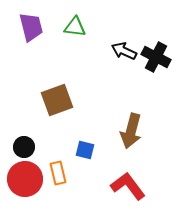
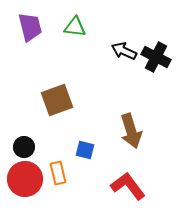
purple trapezoid: moved 1 px left
brown arrow: rotated 32 degrees counterclockwise
